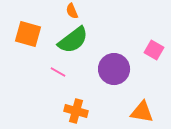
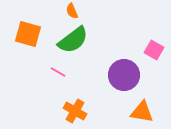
purple circle: moved 10 px right, 6 px down
orange cross: moved 1 px left; rotated 15 degrees clockwise
